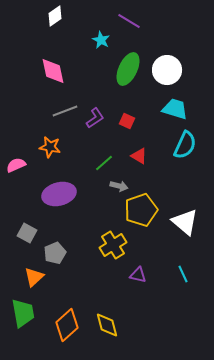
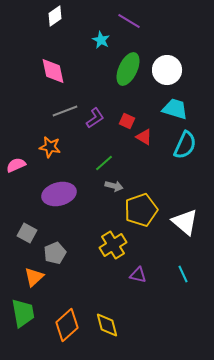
red triangle: moved 5 px right, 19 px up
gray arrow: moved 5 px left
